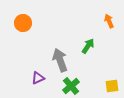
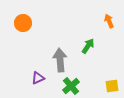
gray arrow: rotated 15 degrees clockwise
